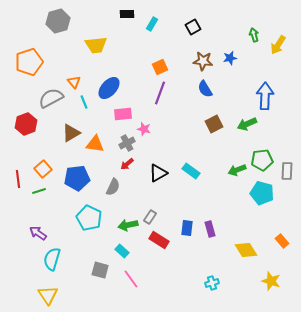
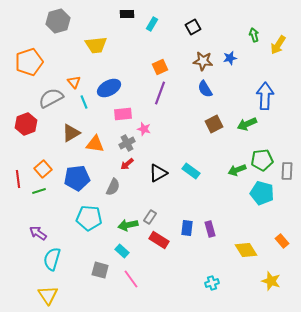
blue ellipse at (109, 88): rotated 20 degrees clockwise
cyan pentagon at (89, 218): rotated 20 degrees counterclockwise
